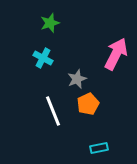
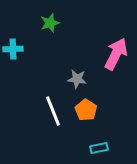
cyan cross: moved 30 px left, 9 px up; rotated 30 degrees counterclockwise
gray star: rotated 30 degrees clockwise
orange pentagon: moved 2 px left, 6 px down; rotated 15 degrees counterclockwise
